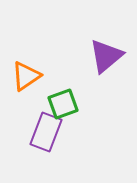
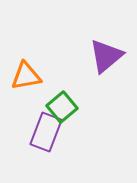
orange triangle: rotated 24 degrees clockwise
green square: moved 1 px left, 3 px down; rotated 20 degrees counterclockwise
